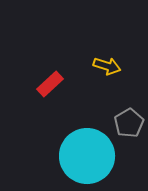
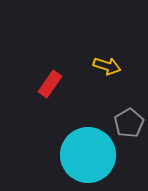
red rectangle: rotated 12 degrees counterclockwise
cyan circle: moved 1 px right, 1 px up
